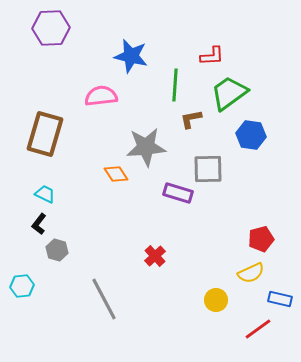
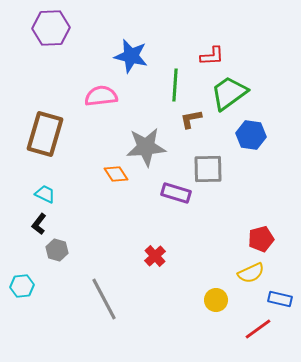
purple rectangle: moved 2 px left
